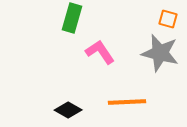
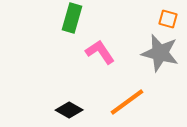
orange line: rotated 33 degrees counterclockwise
black diamond: moved 1 px right
